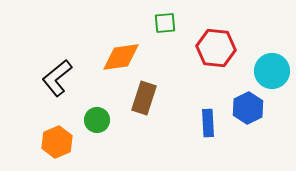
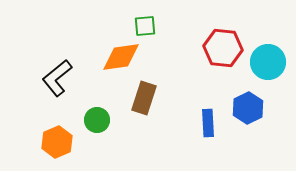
green square: moved 20 px left, 3 px down
red hexagon: moved 7 px right
cyan circle: moved 4 px left, 9 px up
